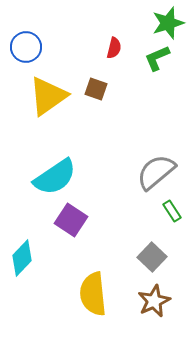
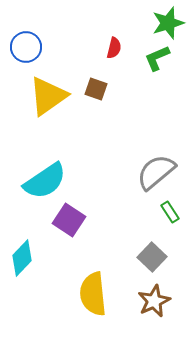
cyan semicircle: moved 10 px left, 4 px down
green rectangle: moved 2 px left, 1 px down
purple square: moved 2 px left
